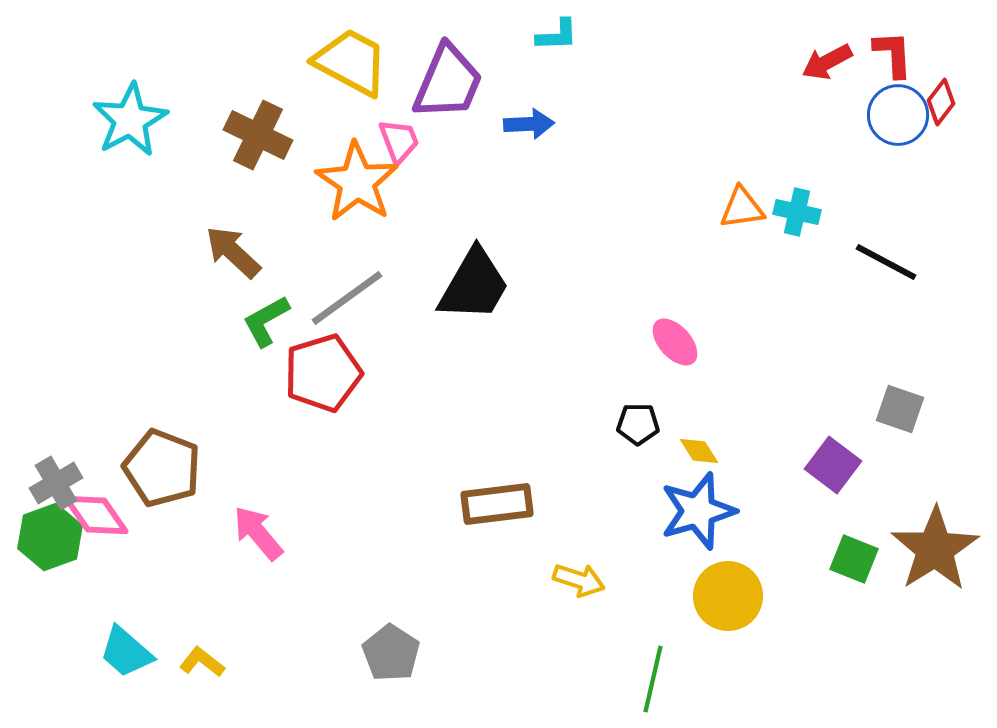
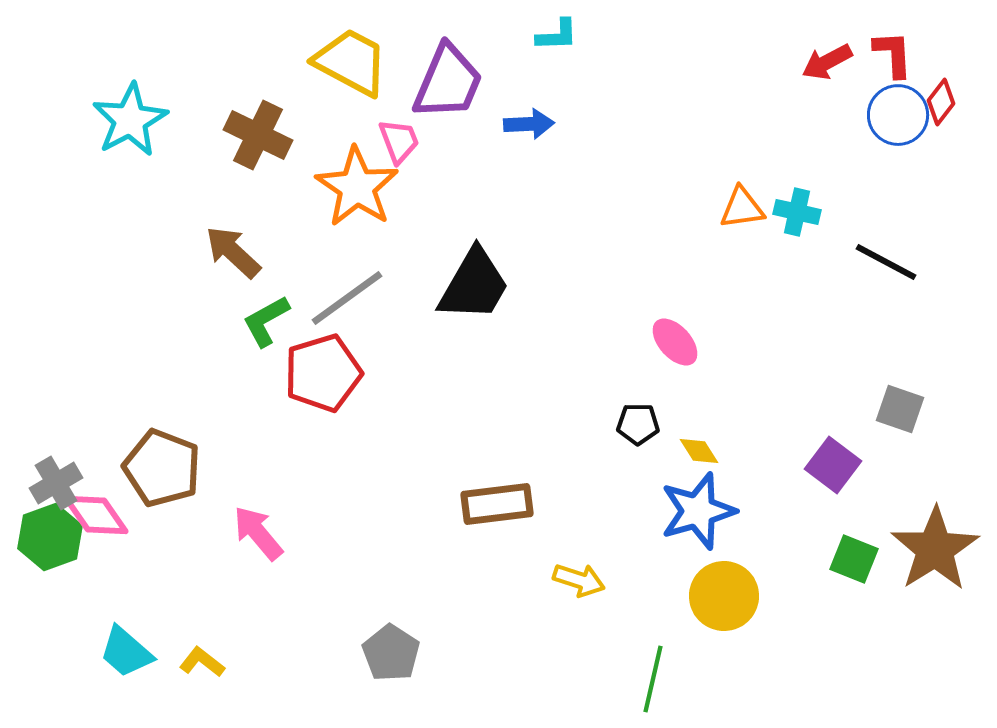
orange star: moved 5 px down
yellow circle: moved 4 px left
